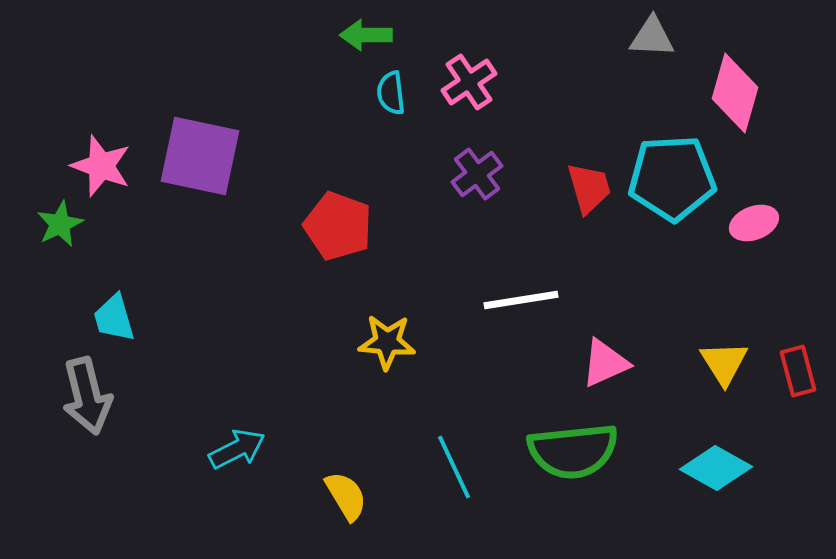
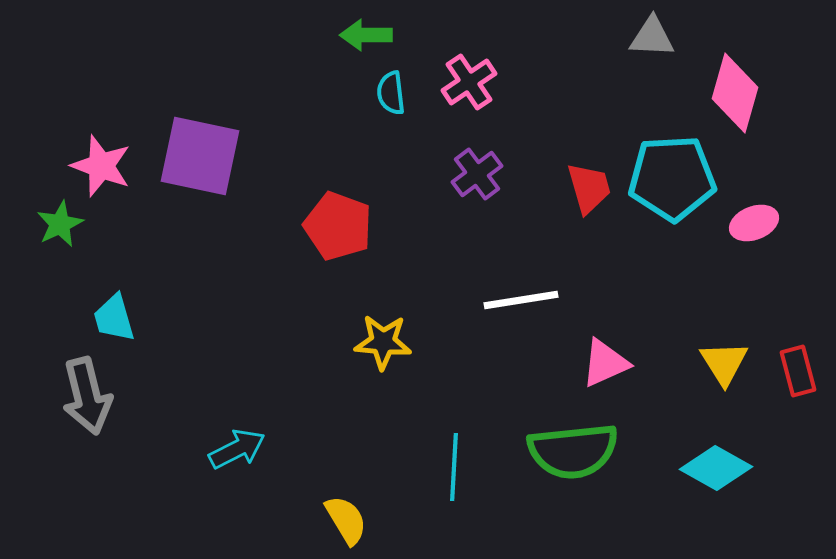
yellow star: moved 4 px left
cyan line: rotated 28 degrees clockwise
yellow semicircle: moved 24 px down
